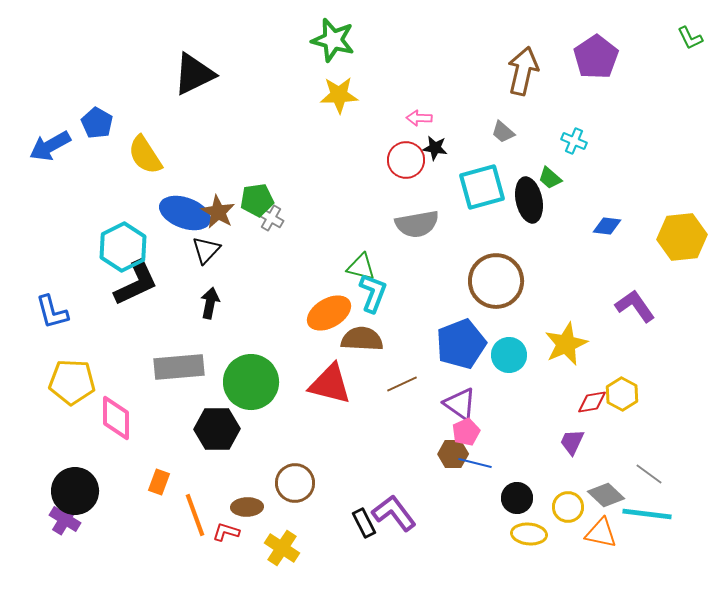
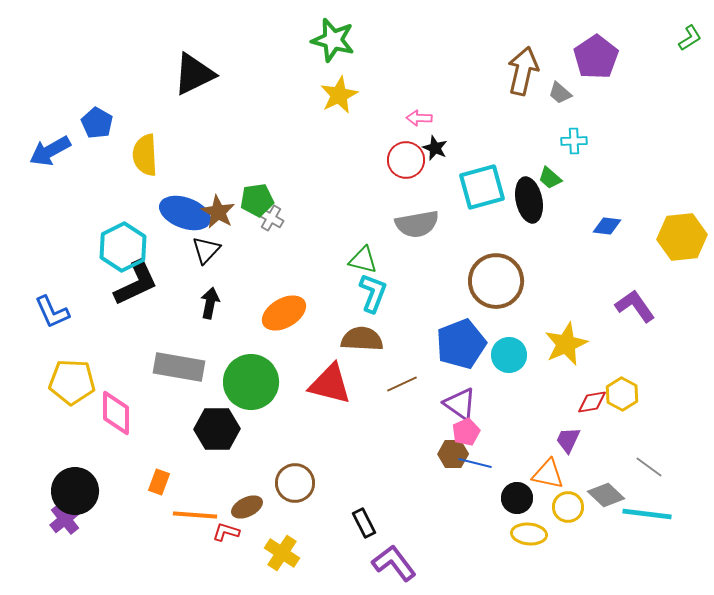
green L-shape at (690, 38): rotated 96 degrees counterclockwise
yellow star at (339, 95): rotated 24 degrees counterclockwise
gray trapezoid at (503, 132): moved 57 px right, 39 px up
cyan cross at (574, 141): rotated 25 degrees counterclockwise
blue arrow at (50, 146): moved 5 px down
black star at (435, 148): rotated 15 degrees clockwise
yellow semicircle at (145, 155): rotated 30 degrees clockwise
green triangle at (361, 267): moved 2 px right, 7 px up
blue L-shape at (52, 312): rotated 9 degrees counterclockwise
orange ellipse at (329, 313): moved 45 px left
gray rectangle at (179, 367): rotated 15 degrees clockwise
pink diamond at (116, 418): moved 5 px up
purple trapezoid at (572, 442): moved 4 px left, 2 px up
gray line at (649, 474): moved 7 px up
brown ellipse at (247, 507): rotated 24 degrees counterclockwise
purple L-shape at (394, 513): moved 50 px down
orange line at (195, 515): rotated 66 degrees counterclockwise
purple cross at (65, 519): rotated 20 degrees clockwise
orange triangle at (601, 533): moved 53 px left, 59 px up
yellow cross at (282, 548): moved 5 px down
